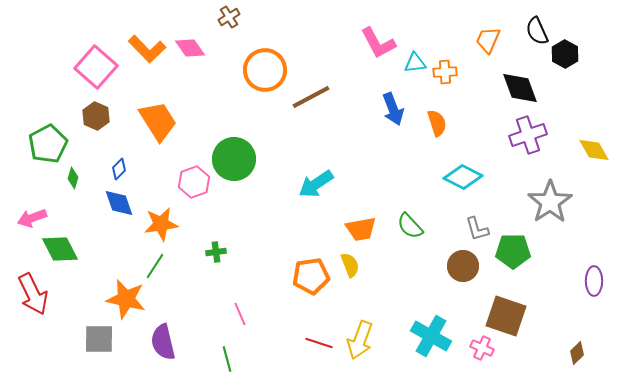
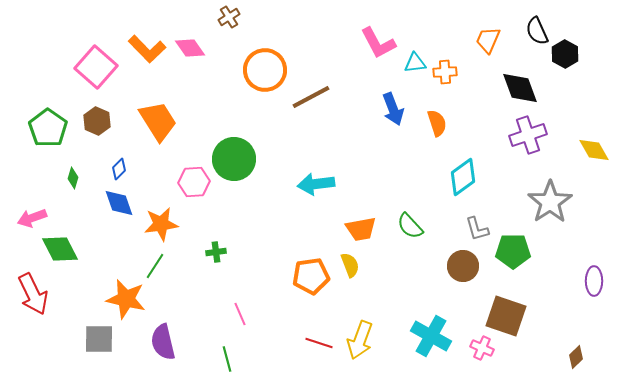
brown hexagon at (96, 116): moved 1 px right, 5 px down
green pentagon at (48, 144): moved 16 px up; rotated 9 degrees counterclockwise
cyan diamond at (463, 177): rotated 63 degrees counterclockwise
pink hexagon at (194, 182): rotated 16 degrees clockwise
cyan arrow at (316, 184): rotated 27 degrees clockwise
brown diamond at (577, 353): moved 1 px left, 4 px down
